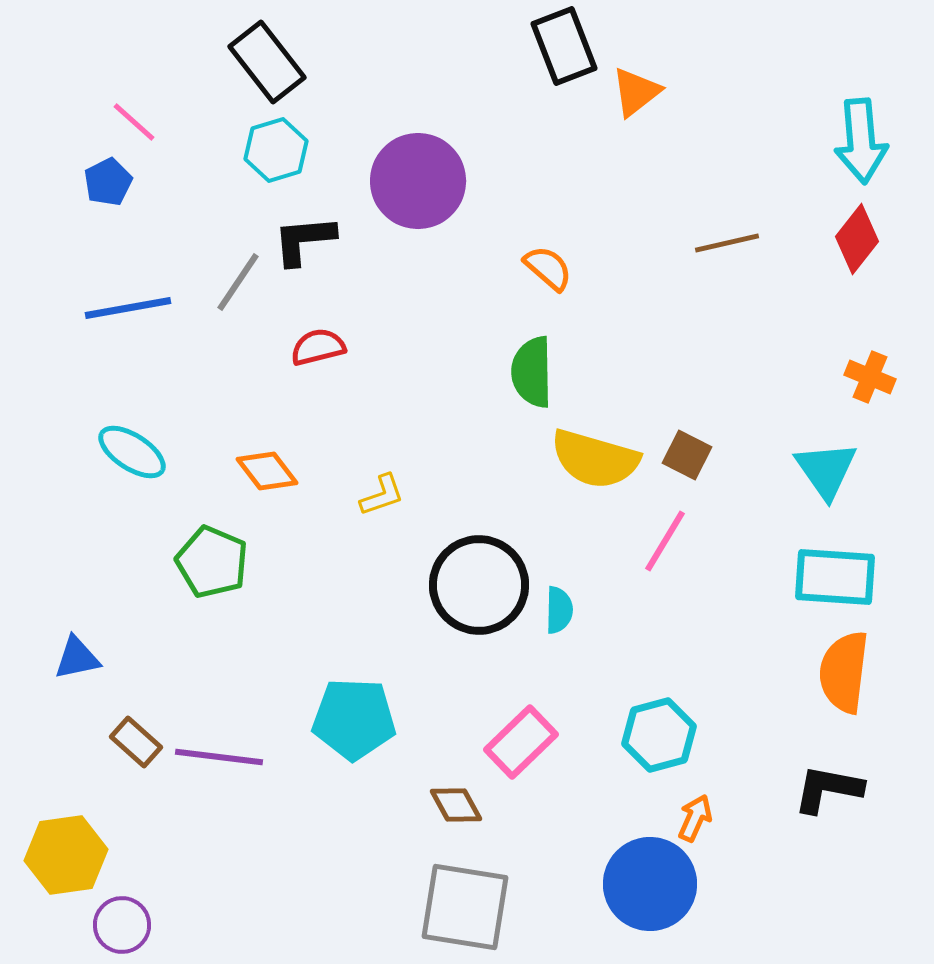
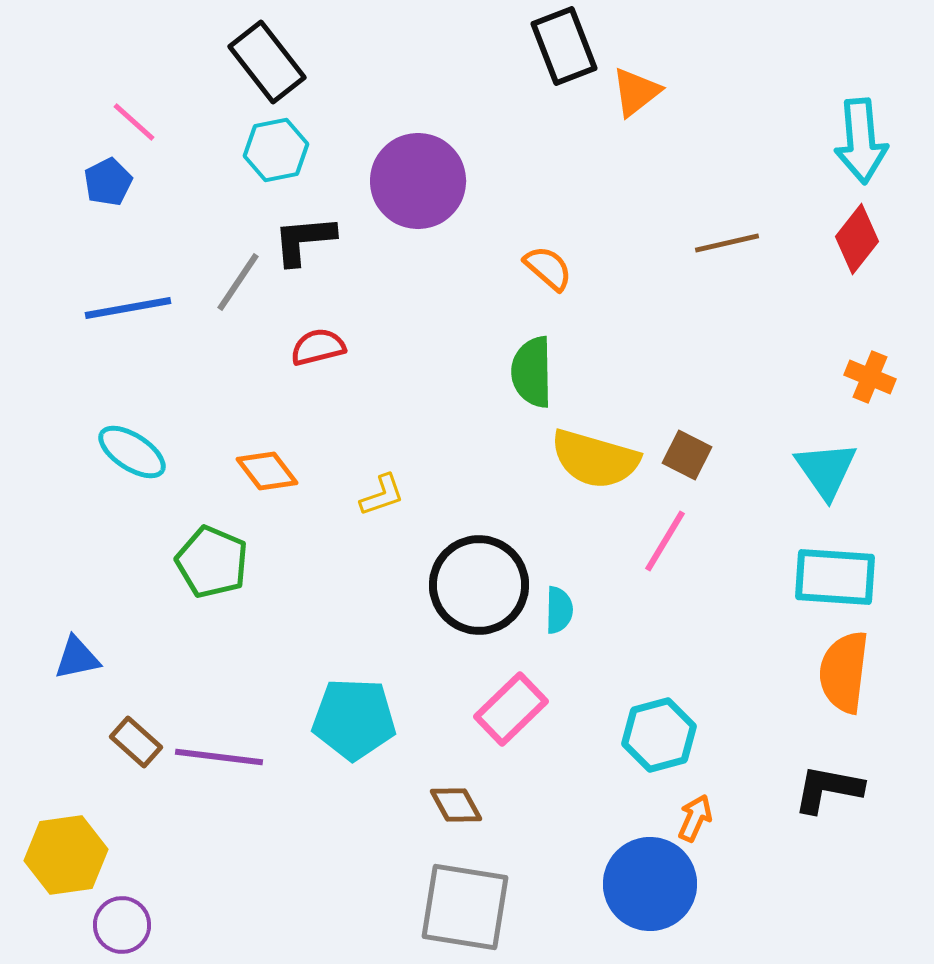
cyan hexagon at (276, 150): rotated 6 degrees clockwise
pink rectangle at (521, 742): moved 10 px left, 33 px up
